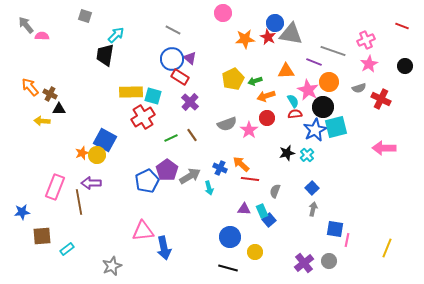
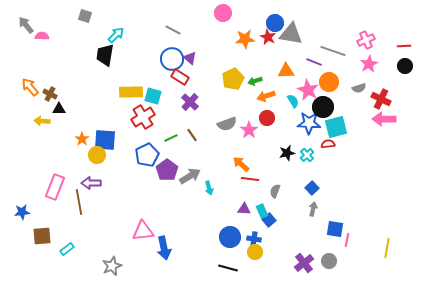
red line at (402, 26): moved 2 px right, 20 px down; rotated 24 degrees counterclockwise
red semicircle at (295, 114): moved 33 px right, 30 px down
blue star at (315, 130): moved 6 px left, 7 px up; rotated 30 degrees clockwise
blue square at (105, 140): rotated 25 degrees counterclockwise
pink arrow at (384, 148): moved 29 px up
orange star at (82, 153): moved 14 px up; rotated 16 degrees counterclockwise
blue cross at (220, 168): moved 34 px right, 71 px down; rotated 16 degrees counterclockwise
blue pentagon at (147, 181): moved 26 px up
yellow line at (387, 248): rotated 12 degrees counterclockwise
